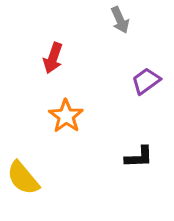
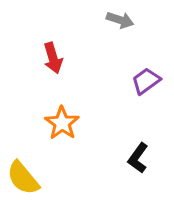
gray arrow: rotated 48 degrees counterclockwise
red arrow: rotated 36 degrees counterclockwise
orange star: moved 4 px left, 7 px down
black L-shape: moved 1 px left, 1 px down; rotated 128 degrees clockwise
